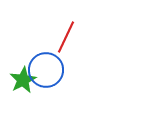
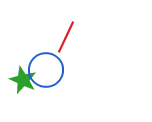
green star: rotated 20 degrees counterclockwise
